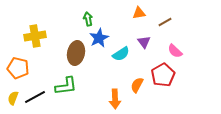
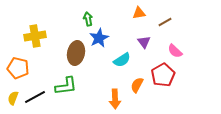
cyan semicircle: moved 1 px right, 6 px down
